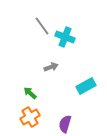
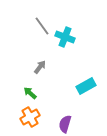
gray arrow: moved 11 px left; rotated 32 degrees counterclockwise
